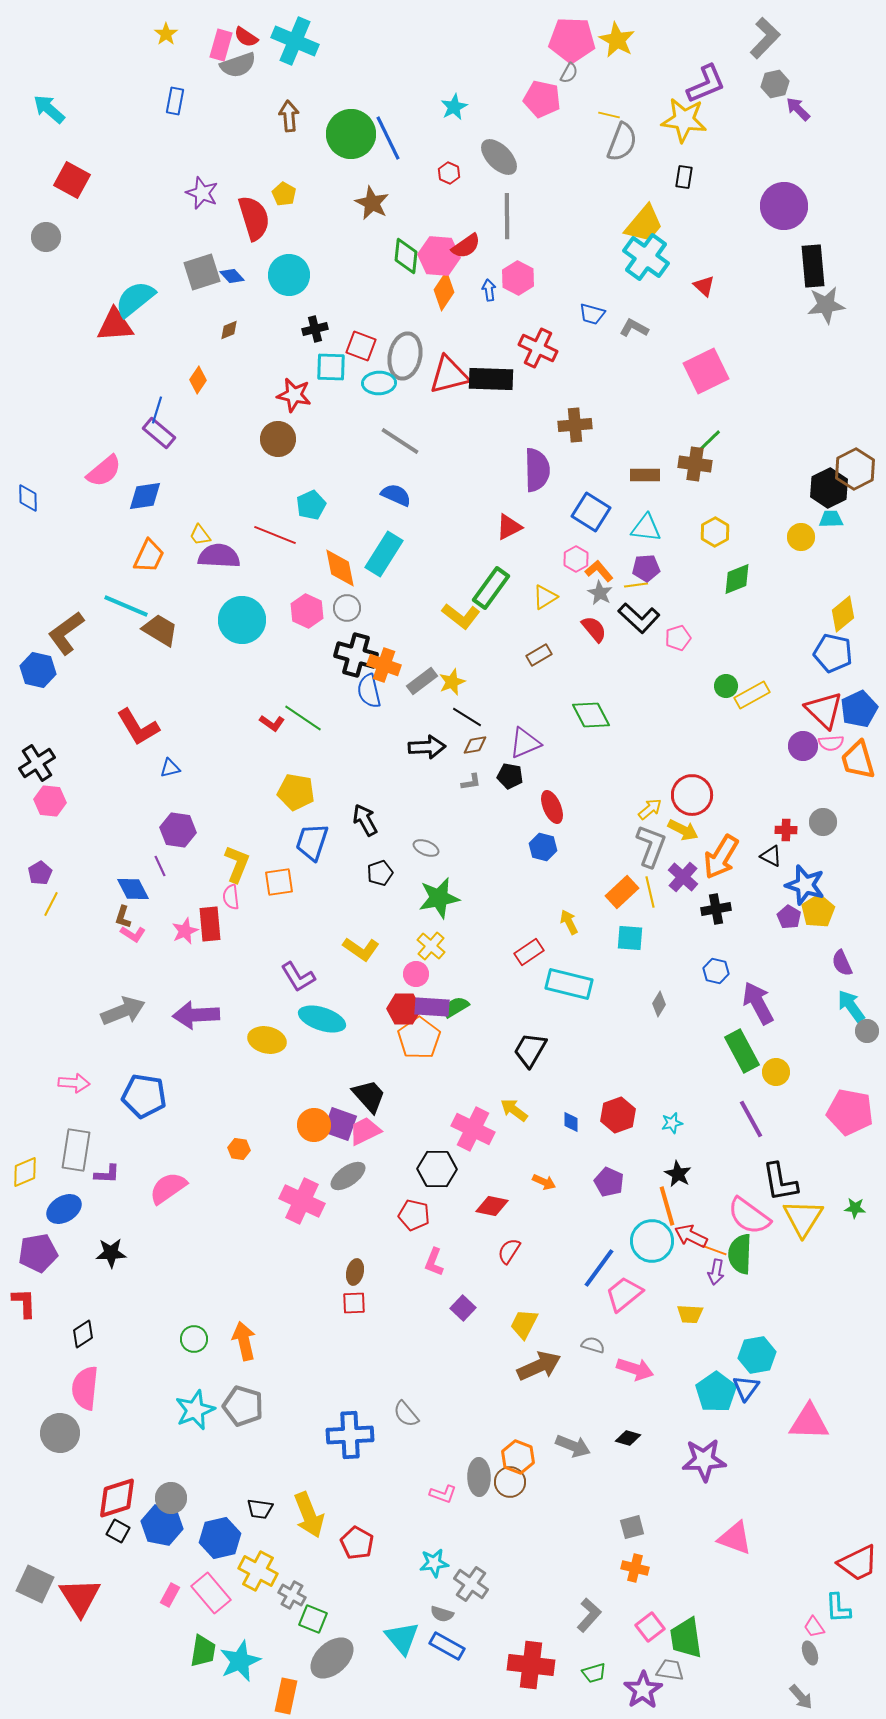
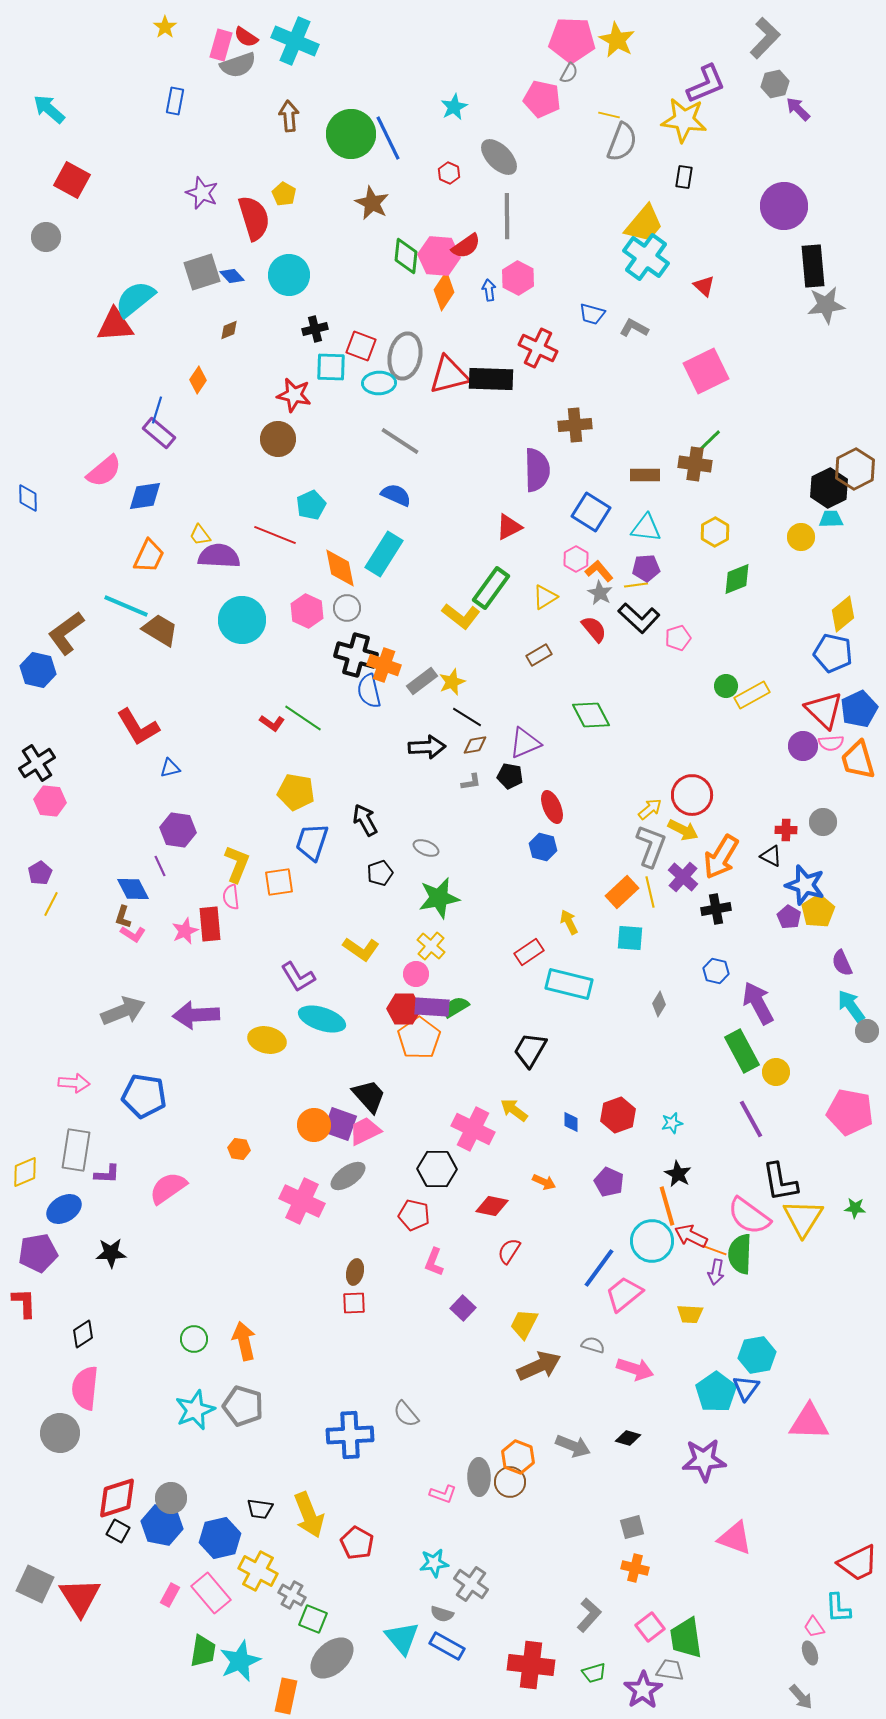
yellow star at (166, 34): moved 1 px left, 7 px up
